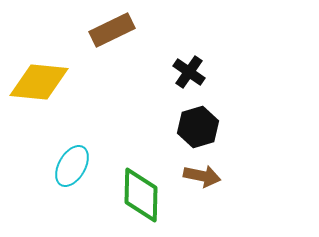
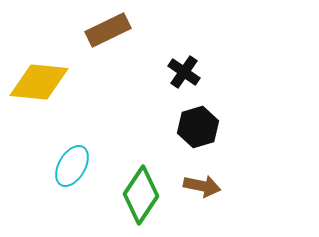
brown rectangle: moved 4 px left
black cross: moved 5 px left
brown arrow: moved 10 px down
green diamond: rotated 32 degrees clockwise
